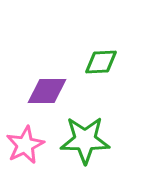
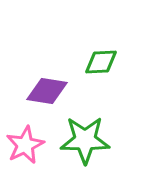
purple diamond: rotated 9 degrees clockwise
